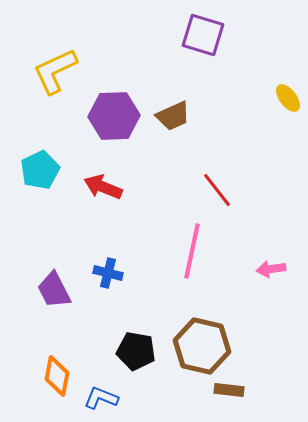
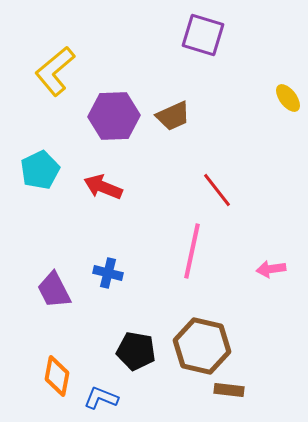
yellow L-shape: rotated 15 degrees counterclockwise
